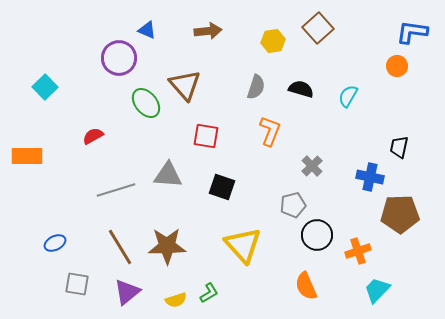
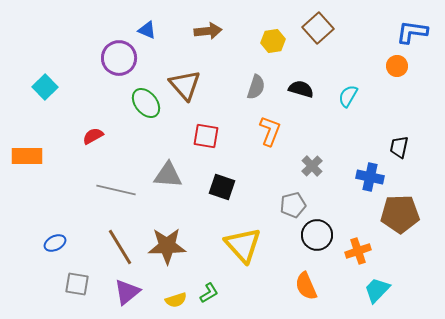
gray line: rotated 30 degrees clockwise
